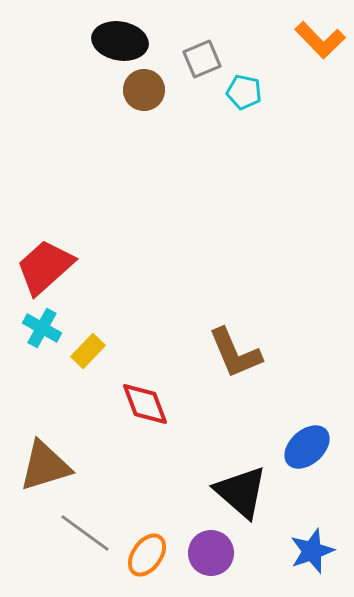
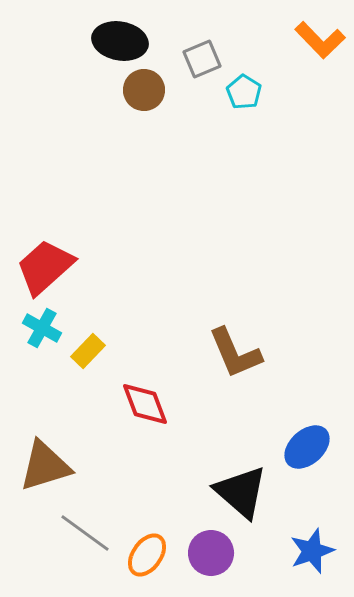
cyan pentagon: rotated 20 degrees clockwise
